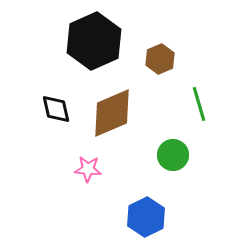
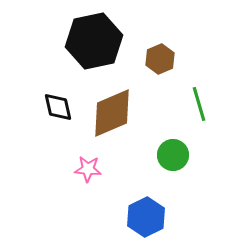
black hexagon: rotated 12 degrees clockwise
black diamond: moved 2 px right, 2 px up
